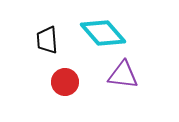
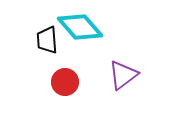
cyan diamond: moved 23 px left, 6 px up
purple triangle: rotated 44 degrees counterclockwise
